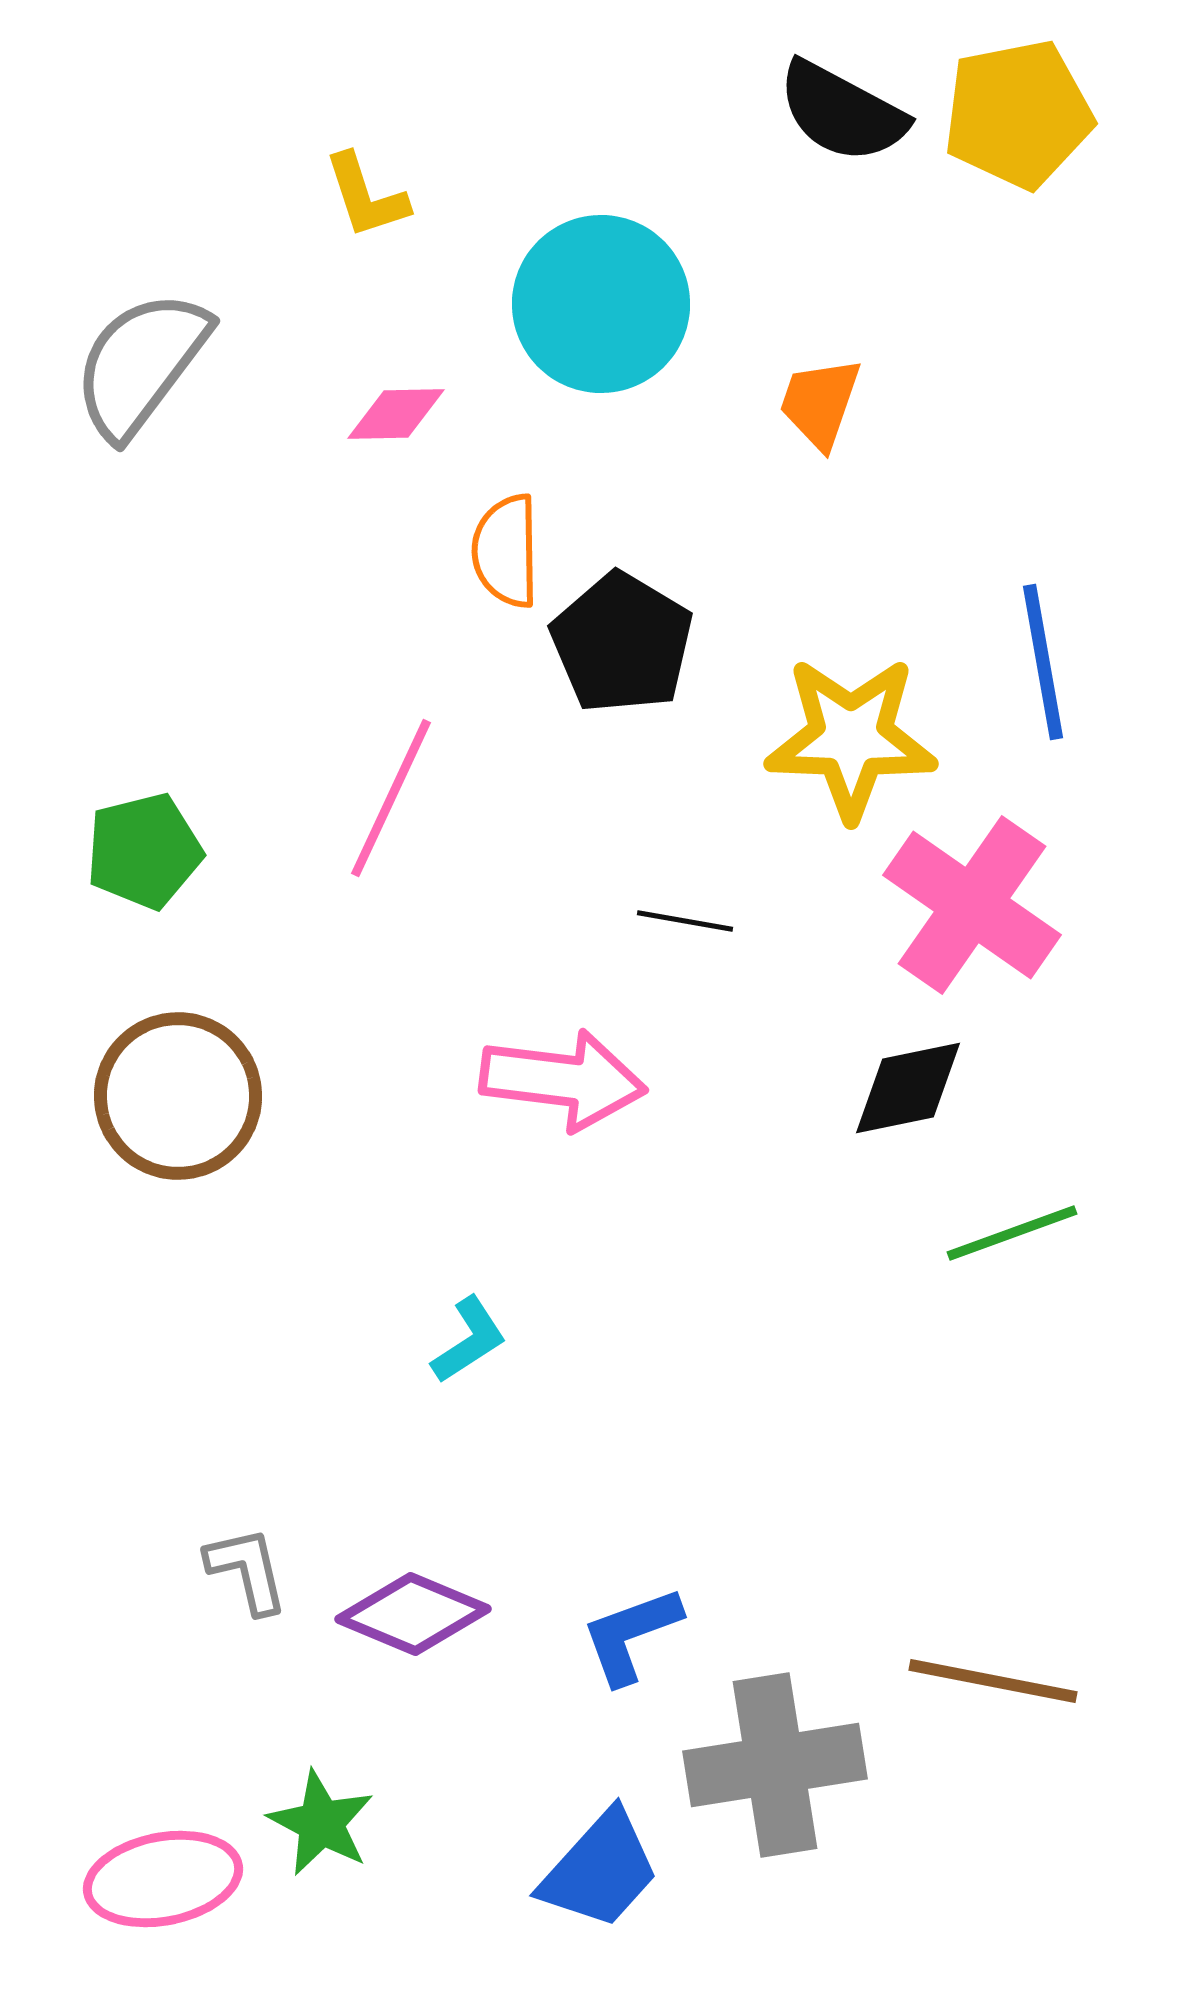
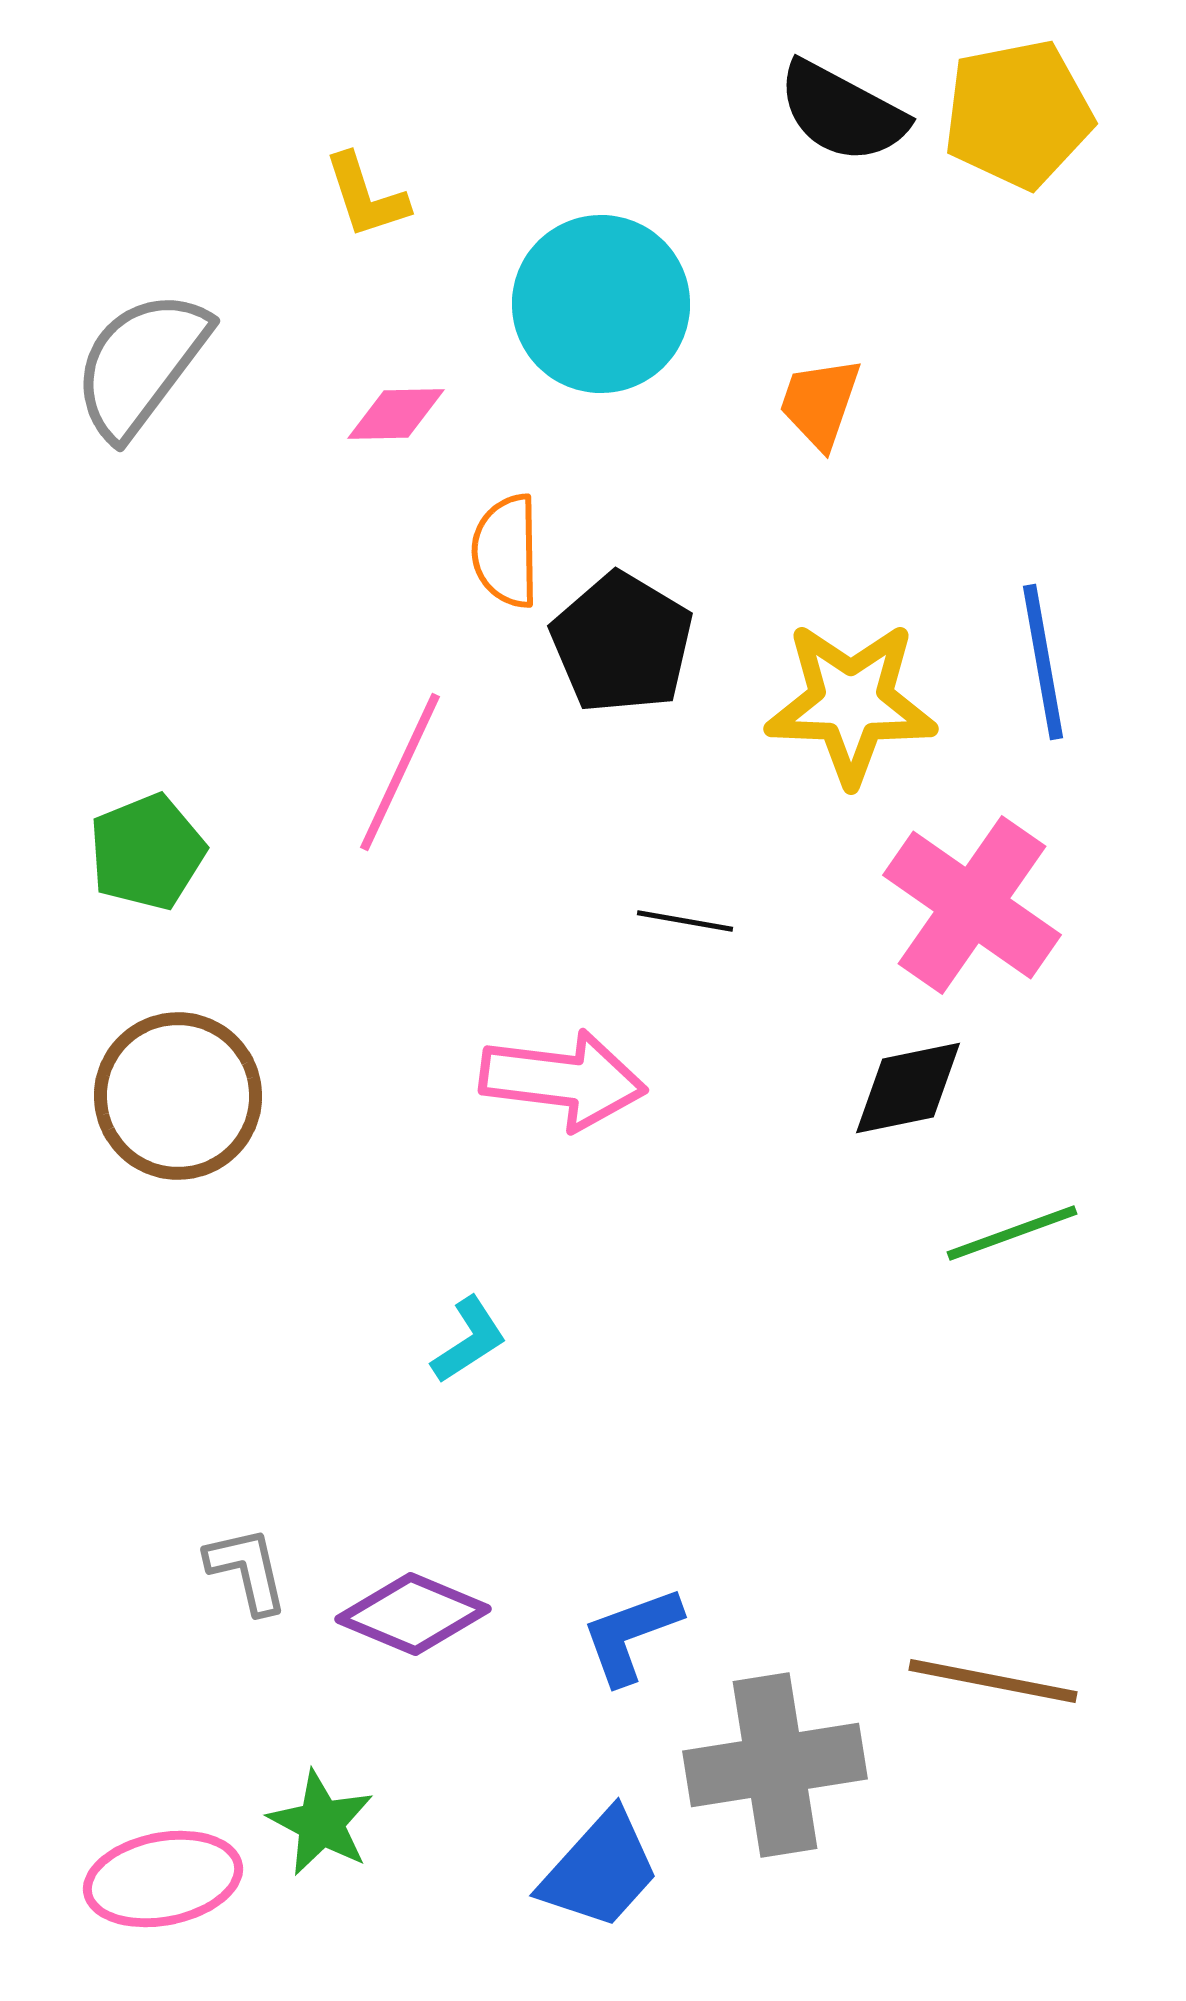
yellow star: moved 35 px up
pink line: moved 9 px right, 26 px up
green pentagon: moved 3 px right, 1 px down; rotated 8 degrees counterclockwise
